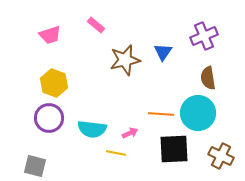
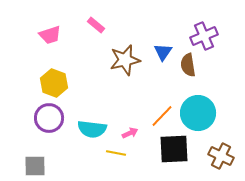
brown semicircle: moved 20 px left, 13 px up
orange line: moved 1 px right, 2 px down; rotated 50 degrees counterclockwise
gray square: rotated 15 degrees counterclockwise
